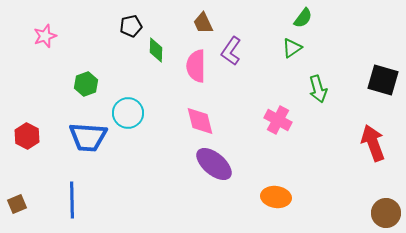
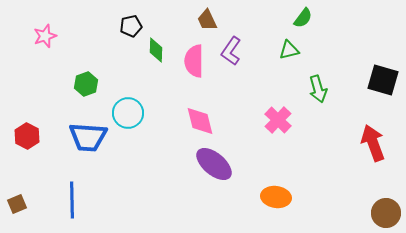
brown trapezoid: moved 4 px right, 3 px up
green triangle: moved 3 px left, 2 px down; rotated 20 degrees clockwise
pink semicircle: moved 2 px left, 5 px up
pink cross: rotated 16 degrees clockwise
